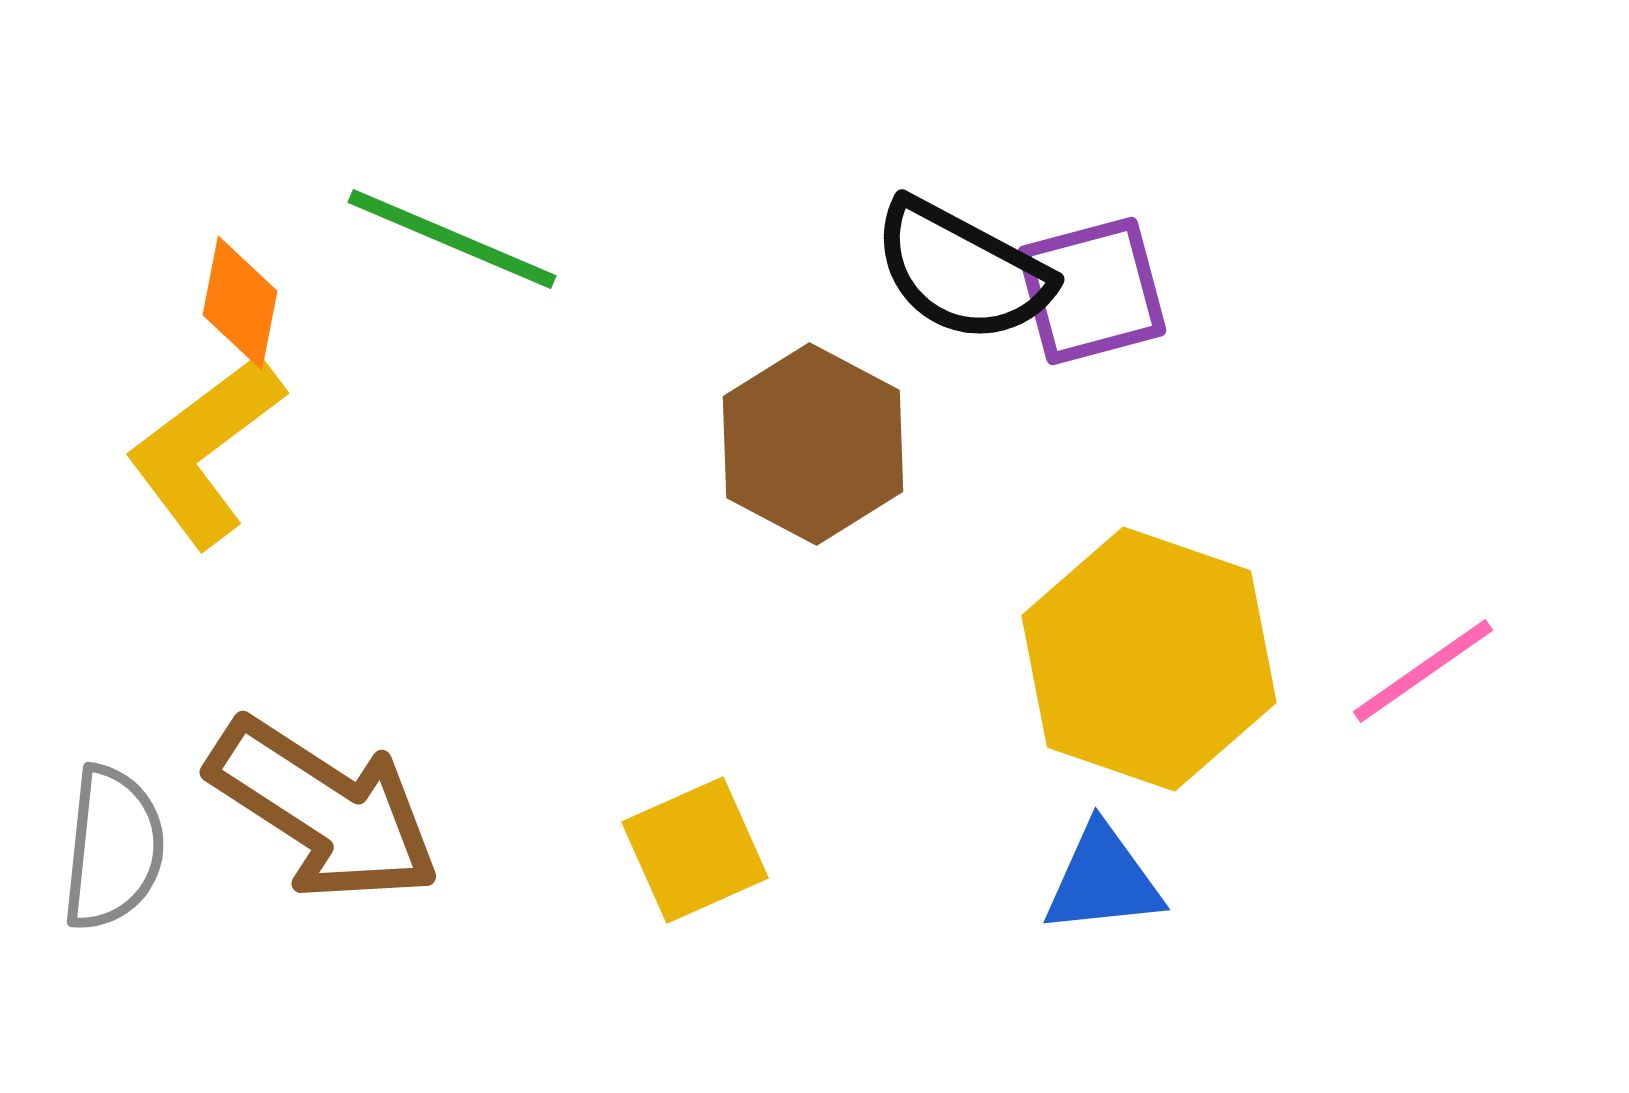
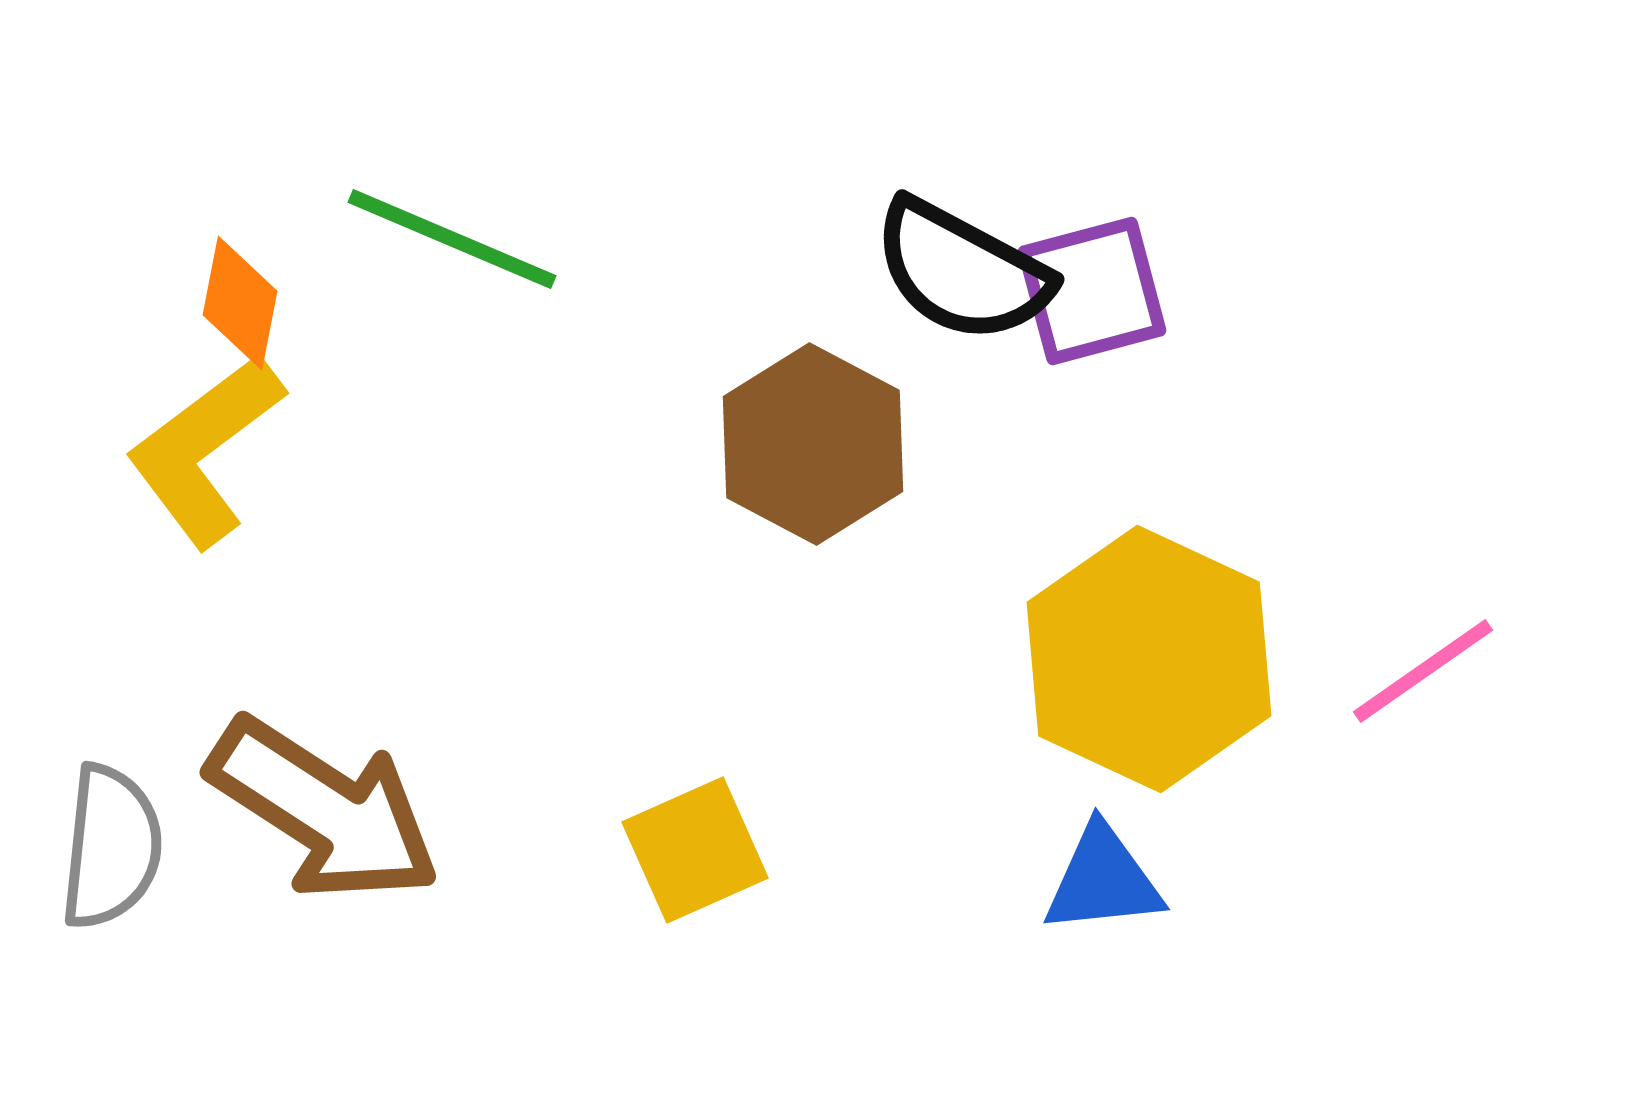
yellow hexagon: rotated 6 degrees clockwise
gray semicircle: moved 2 px left, 1 px up
